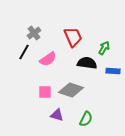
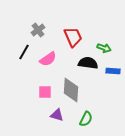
gray cross: moved 4 px right, 3 px up
green arrow: rotated 80 degrees clockwise
black semicircle: moved 1 px right
gray diamond: rotated 75 degrees clockwise
